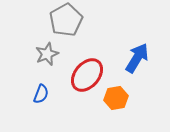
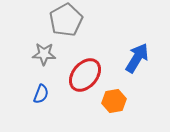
gray star: moved 3 px left; rotated 25 degrees clockwise
red ellipse: moved 2 px left
orange hexagon: moved 2 px left, 3 px down
